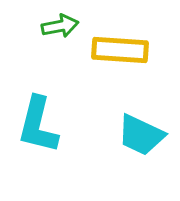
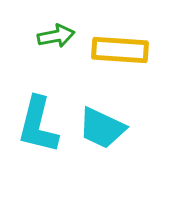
green arrow: moved 4 px left, 10 px down
cyan trapezoid: moved 39 px left, 7 px up
